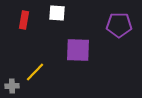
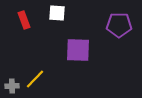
red rectangle: rotated 30 degrees counterclockwise
yellow line: moved 7 px down
